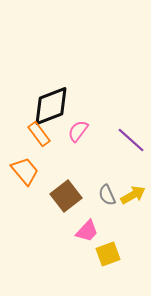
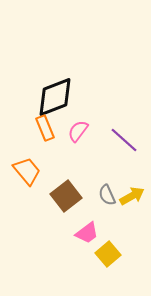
black diamond: moved 4 px right, 9 px up
orange rectangle: moved 6 px right, 6 px up; rotated 15 degrees clockwise
purple line: moved 7 px left
orange trapezoid: moved 2 px right
yellow arrow: moved 1 px left, 1 px down
pink trapezoid: moved 2 px down; rotated 10 degrees clockwise
yellow square: rotated 20 degrees counterclockwise
